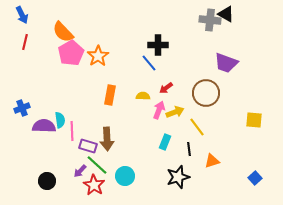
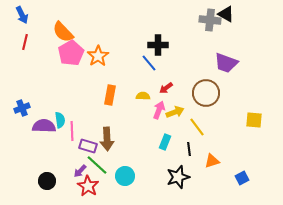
blue square: moved 13 px left; rotated 16 degrees clockwise
red star: moved 6 px left, 1 px down
